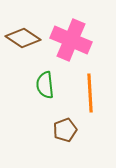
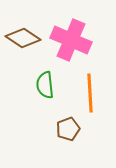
brown pentagon: moved 3 px right, 1 px up
